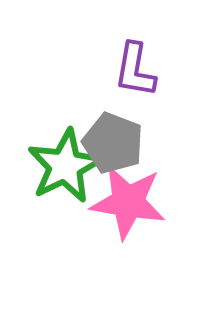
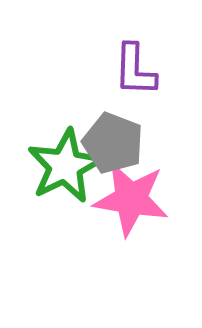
purple L-shape: rotated 8 degrees counterclockwise
pink star: moved 3 px right, 3 px up
